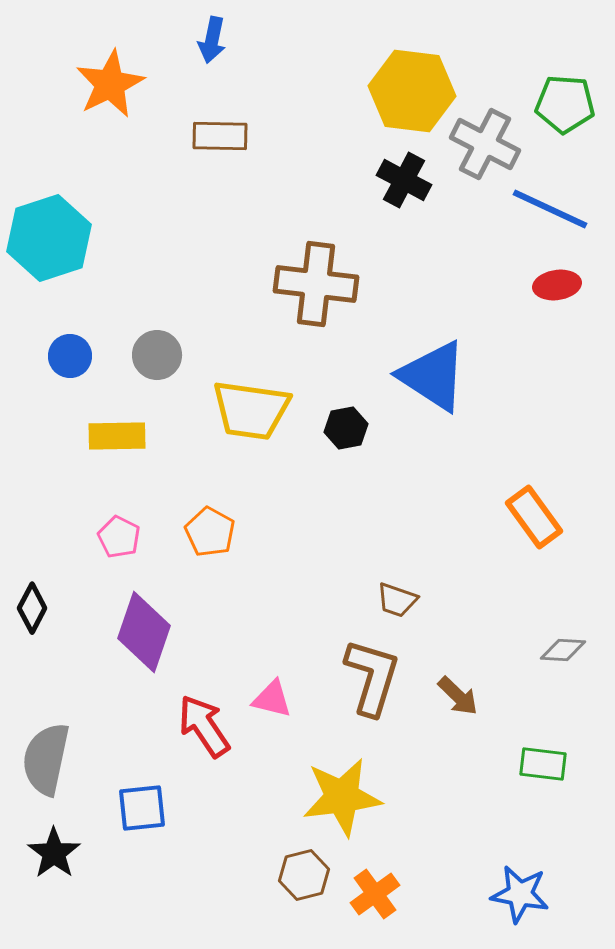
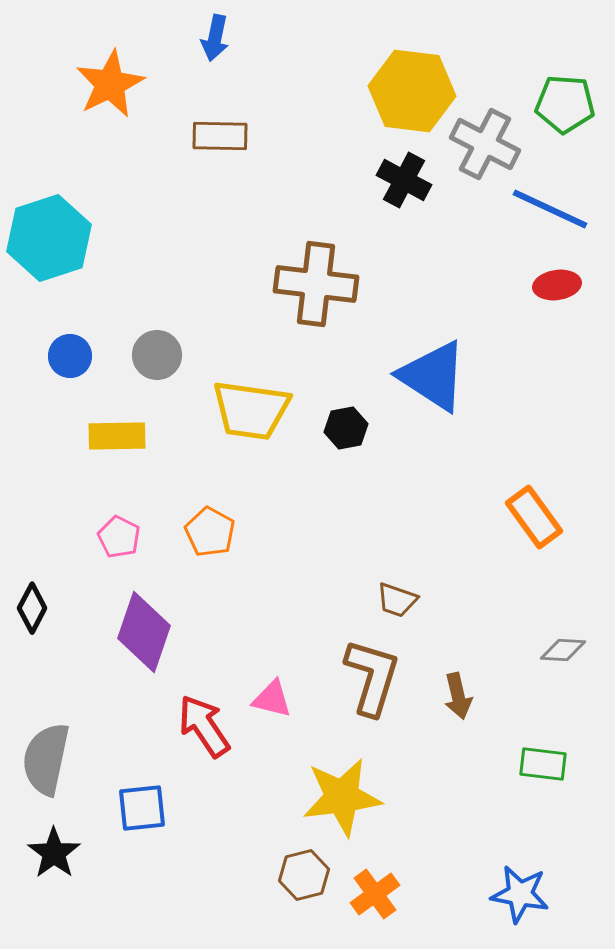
blue arrow: moved 3 px right, 2 px up
brown arrow: rotated 33 degrees clockwise
